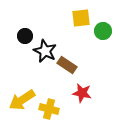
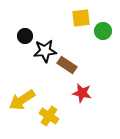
black star: rotated 30 degrees counterclockwise
yellow cross: moved 7 px down; rotated 18 degrees clockwise
